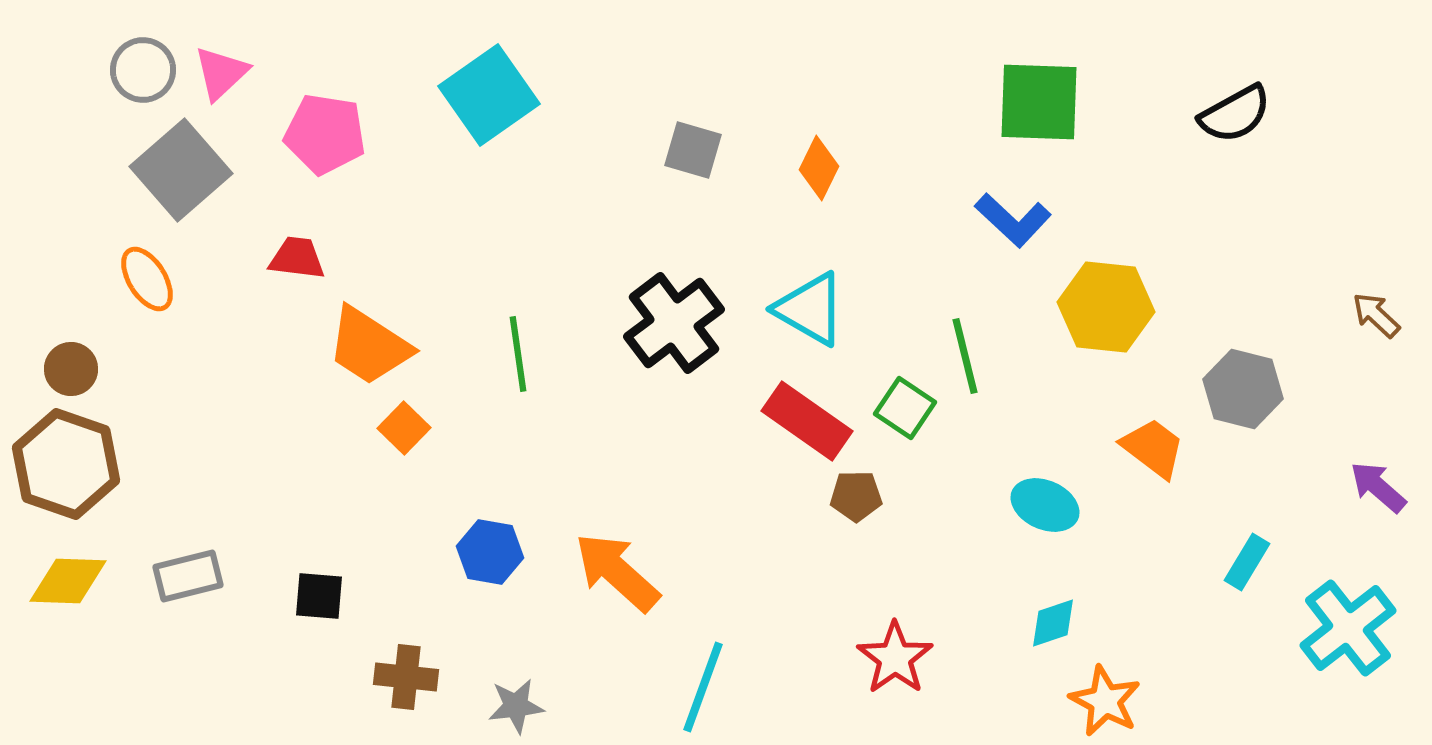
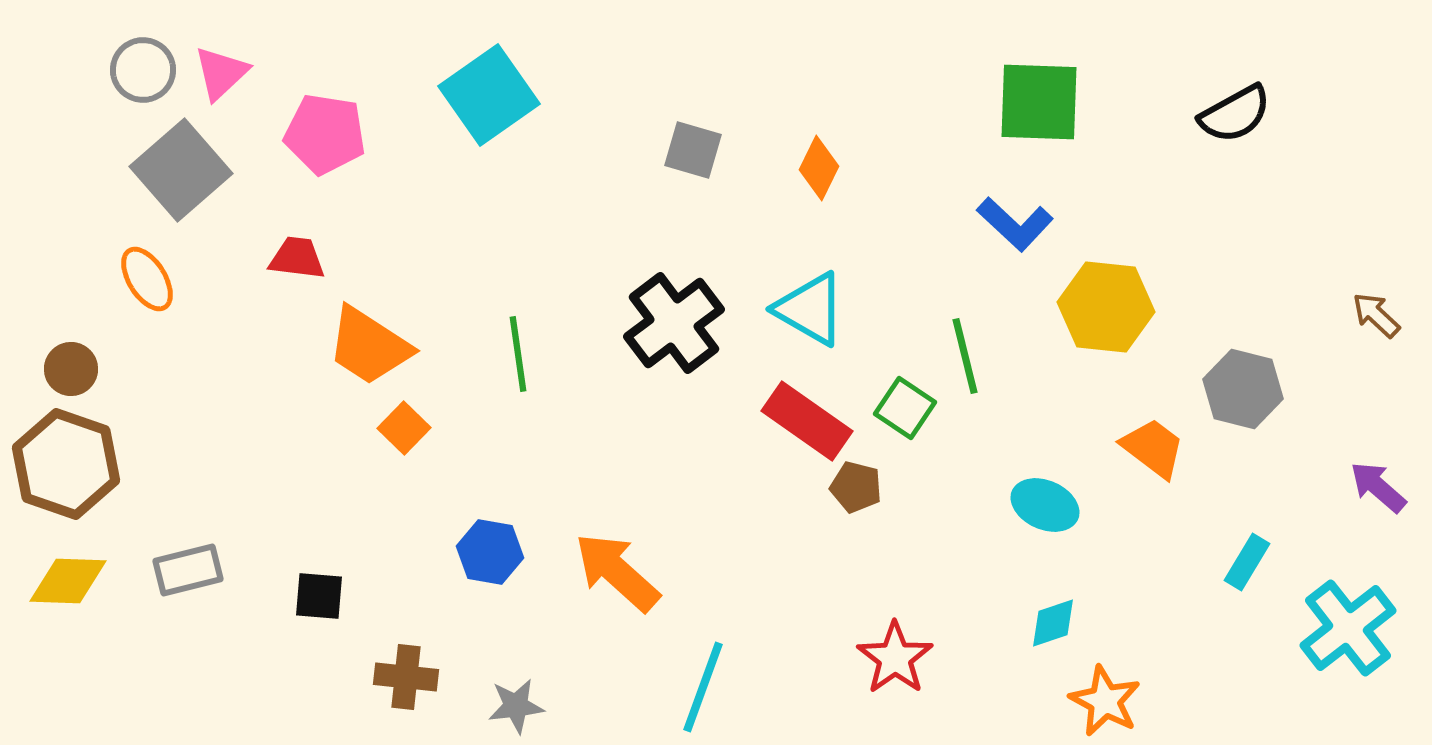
blue L-shape at (1013, 220): moved 2 px right, 4 px down
brown pentagon at (856, 496): moved 9 px up; rotated 15 degrees clockwise
gray rectangle at (188, 576): moved 6 px up
